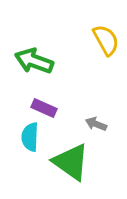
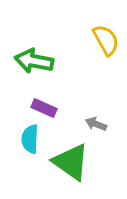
green arrow: rotated 9 degrees counterclockwise
cyan semicircle: moved 2 px down
